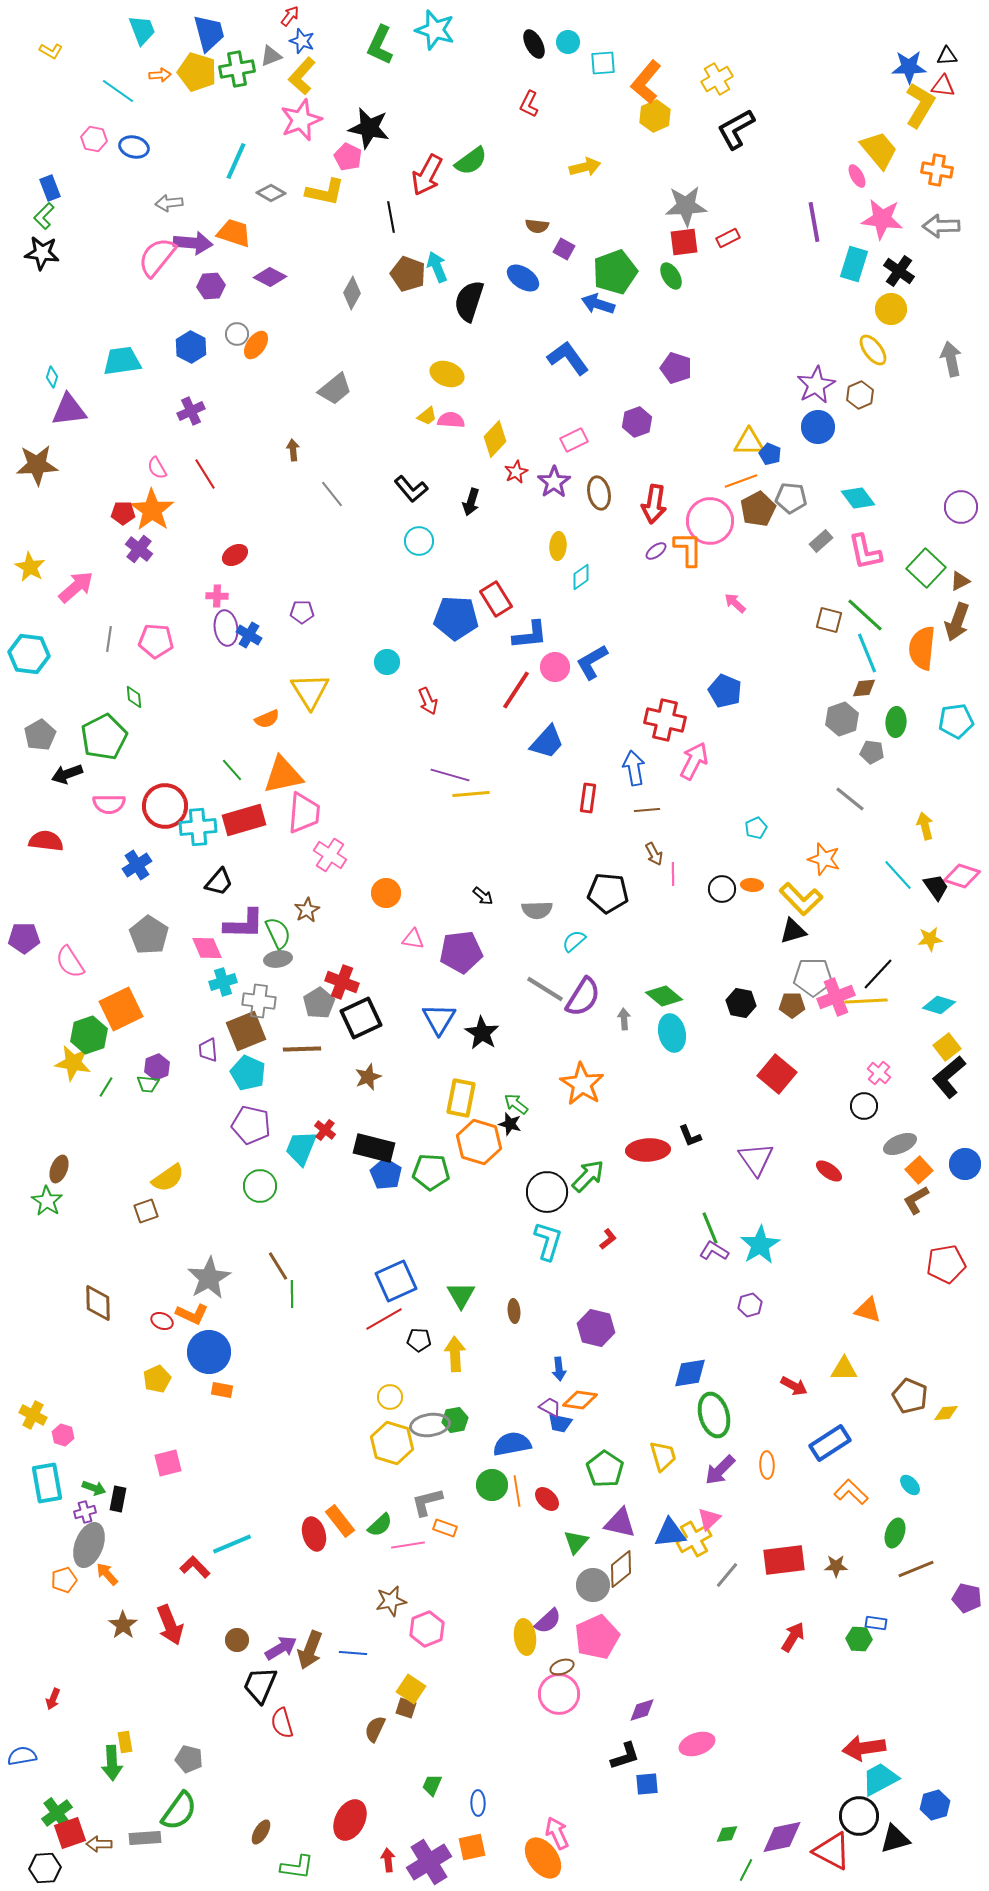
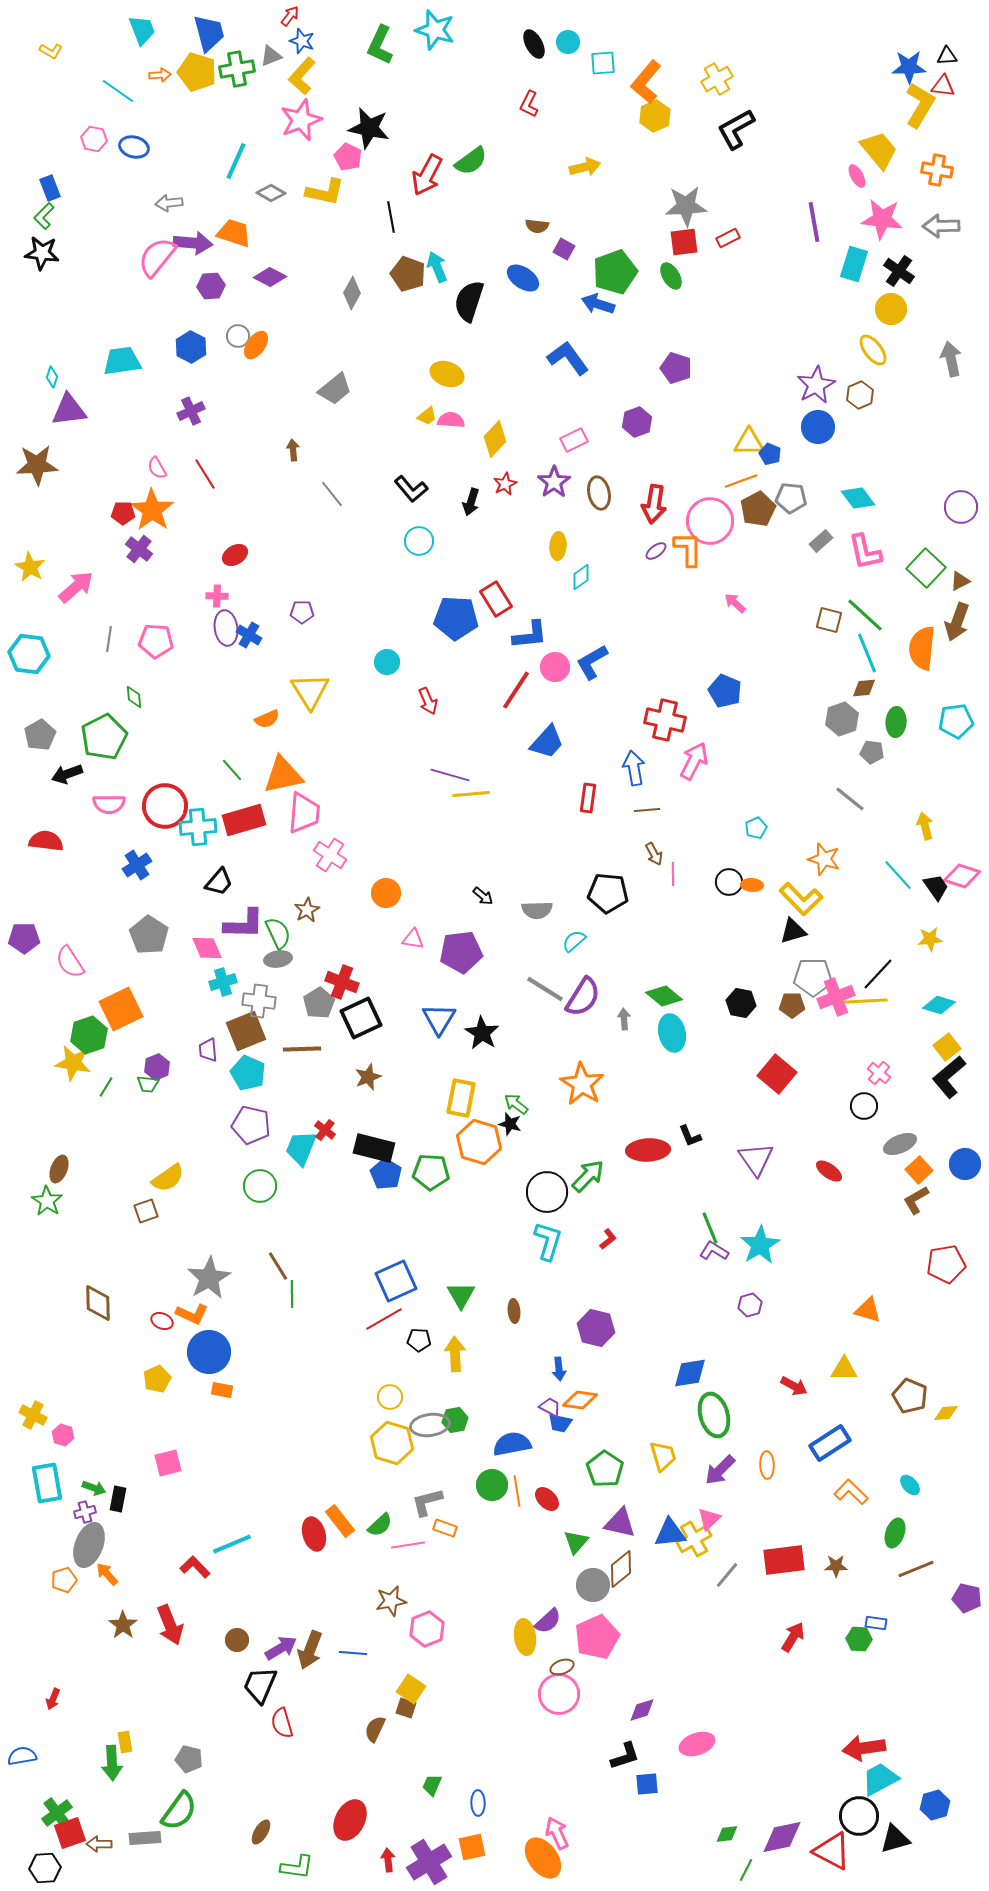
gray circle at (237, 334): moved 1 px right, 2 px down
red star at (516, 472): moved 11 px left, 12 px down
black circle at (722, 889): moved 7 px right, 7 px up
